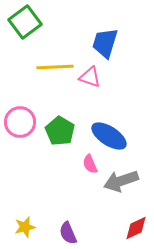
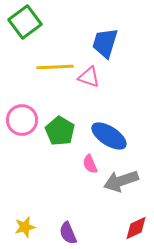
pink triangle: moved 1 px left
pink circle: moved 2 px right, 2 px up
